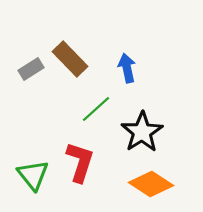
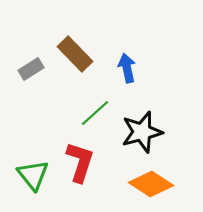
brown rectangle: moved 5 px right, 5 px up
green line: moved 1 px left, 4 px down
black star: rotated 18 degrees clockwise
